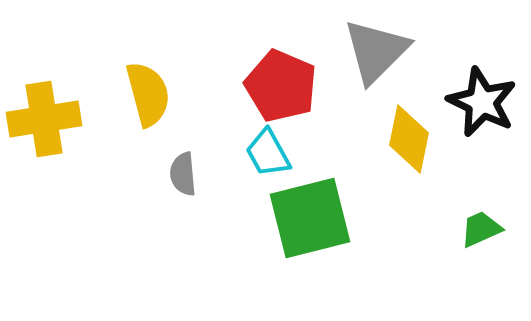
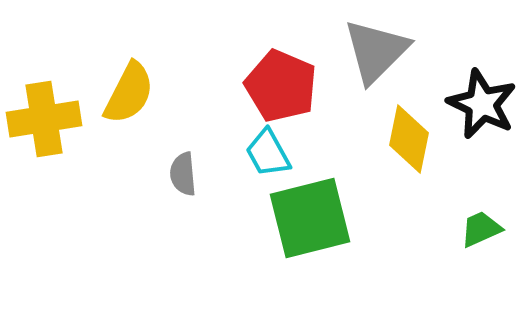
yellow semicircle: moved 19 px left, 1 px up; rotated 42 degrees clockwise
black star: moved 2 px down
